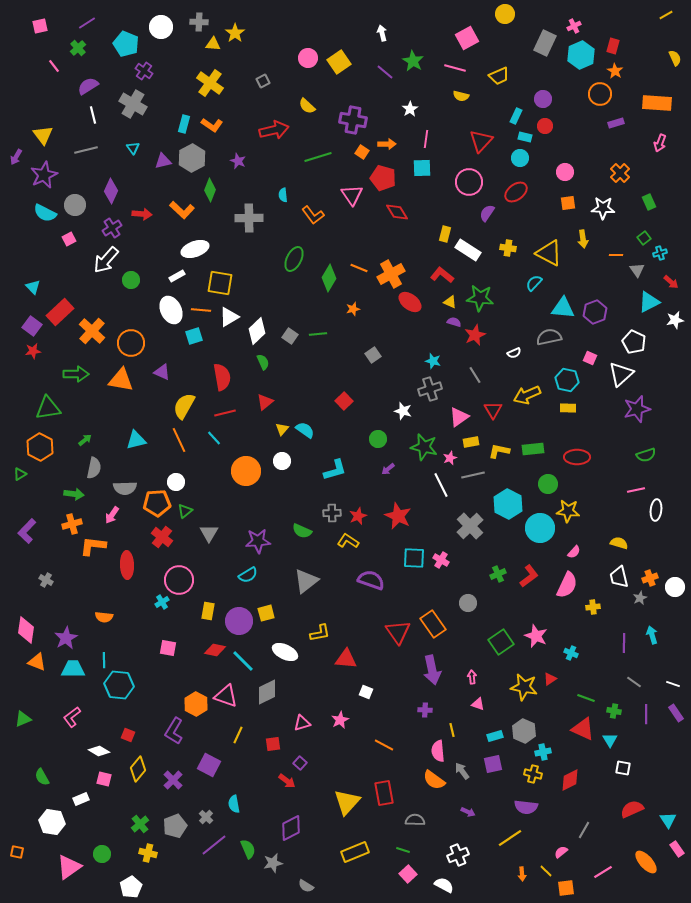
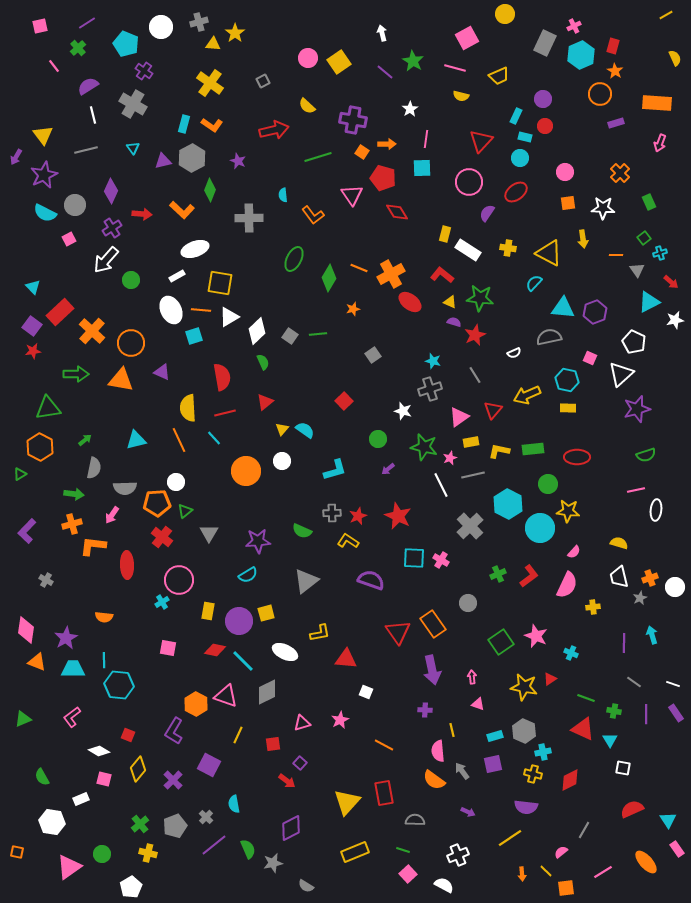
gray cross at (199, 22): rotated 18 degrees counterclockwise
yellow semicircle at (184, 406): moved 4 px right, 2 px down; rotated 32 degrees counterclockwise
red triangle at (493, 410): rotated 12 degrees clockwise
